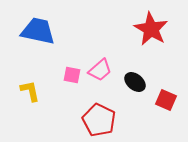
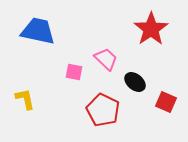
red star: rotated 8 degrees clockwise
pink trapezoid: moved 6 px right, 11 px up; rotated 95 degrees counterclockwise
pink square: moved 2 px right, 3 px up
yellow L-shape: moved 5 px left, 8 px down
red square: moved 2 px down
red pentagon: moved 4 px right, 10 px up
